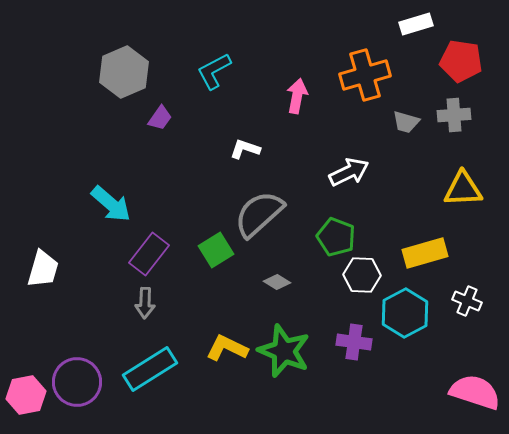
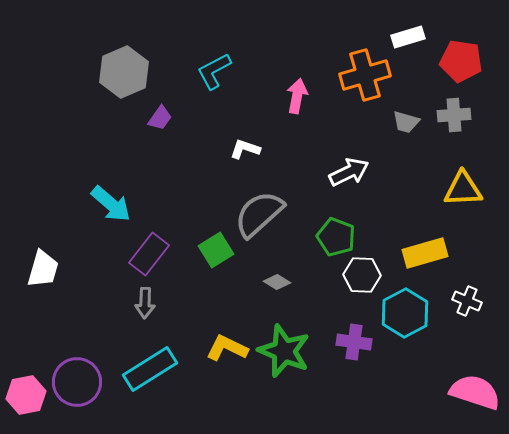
white rectangle: moved 8 px left, 13 px down
